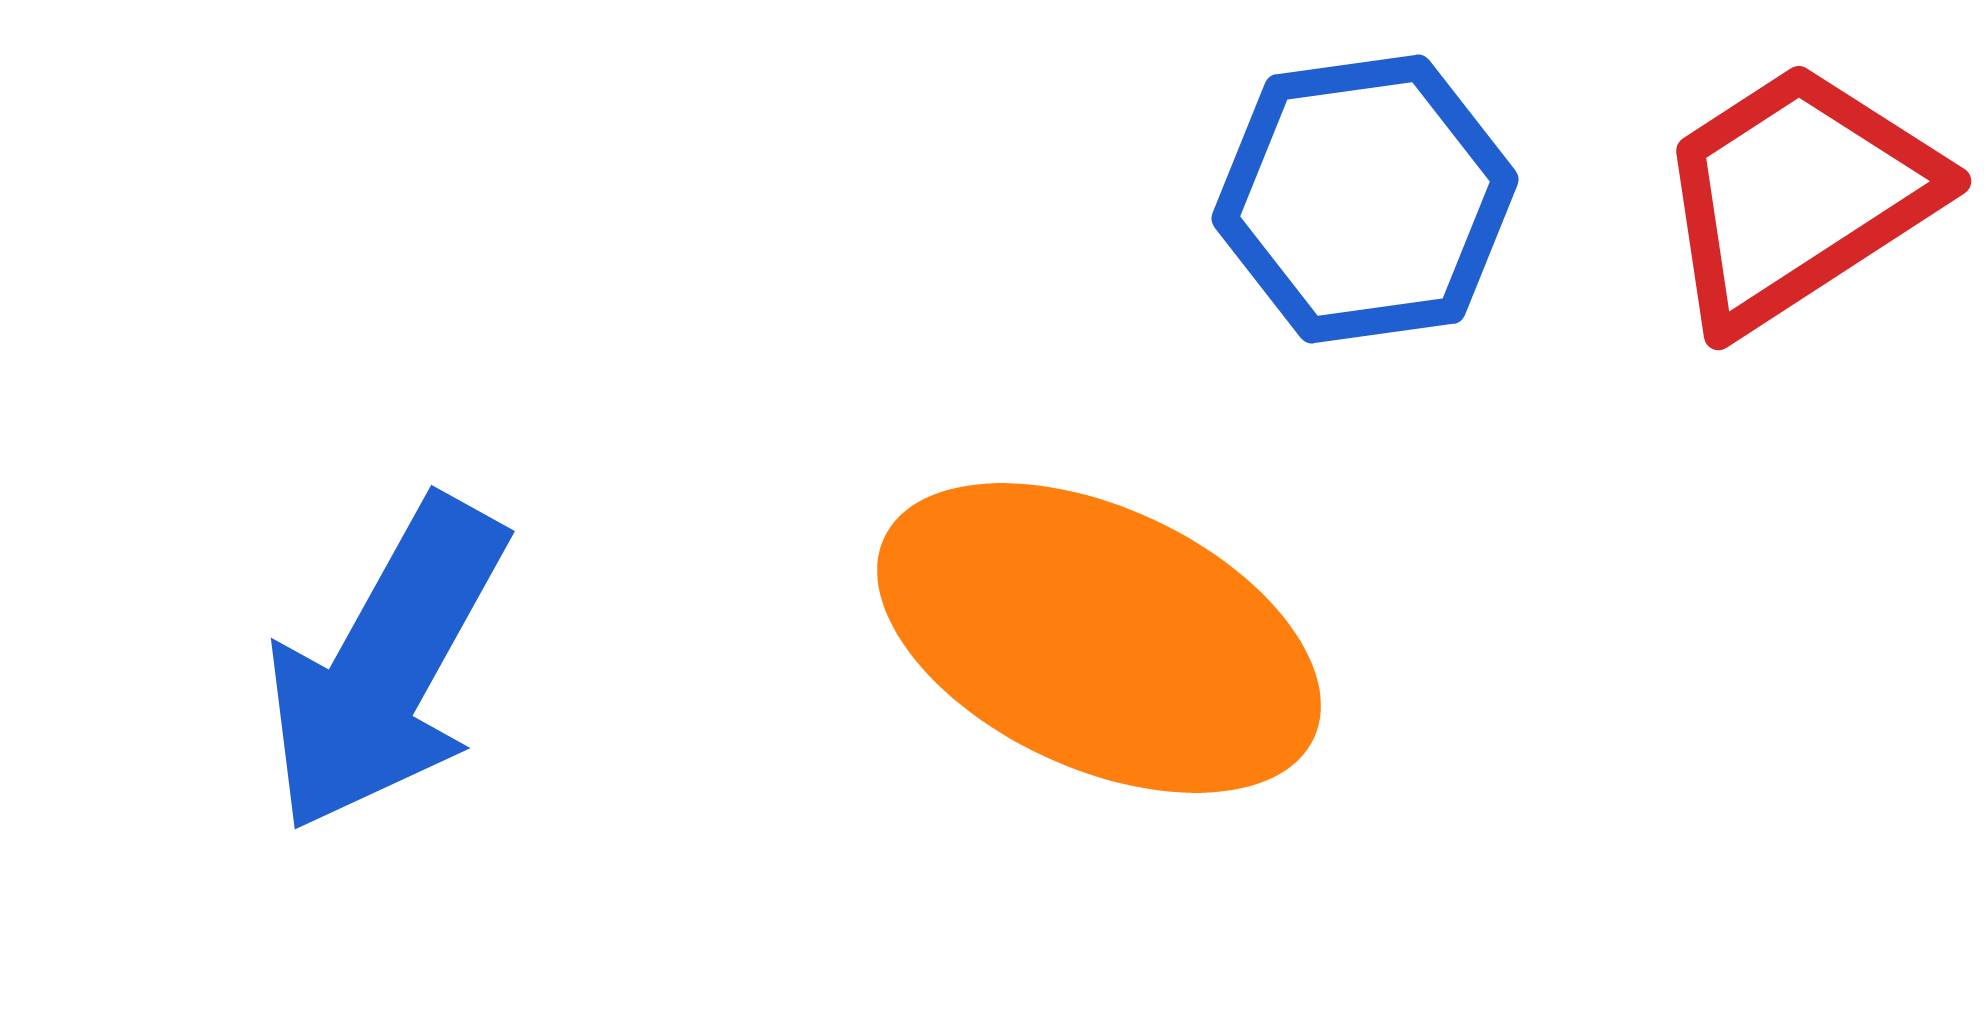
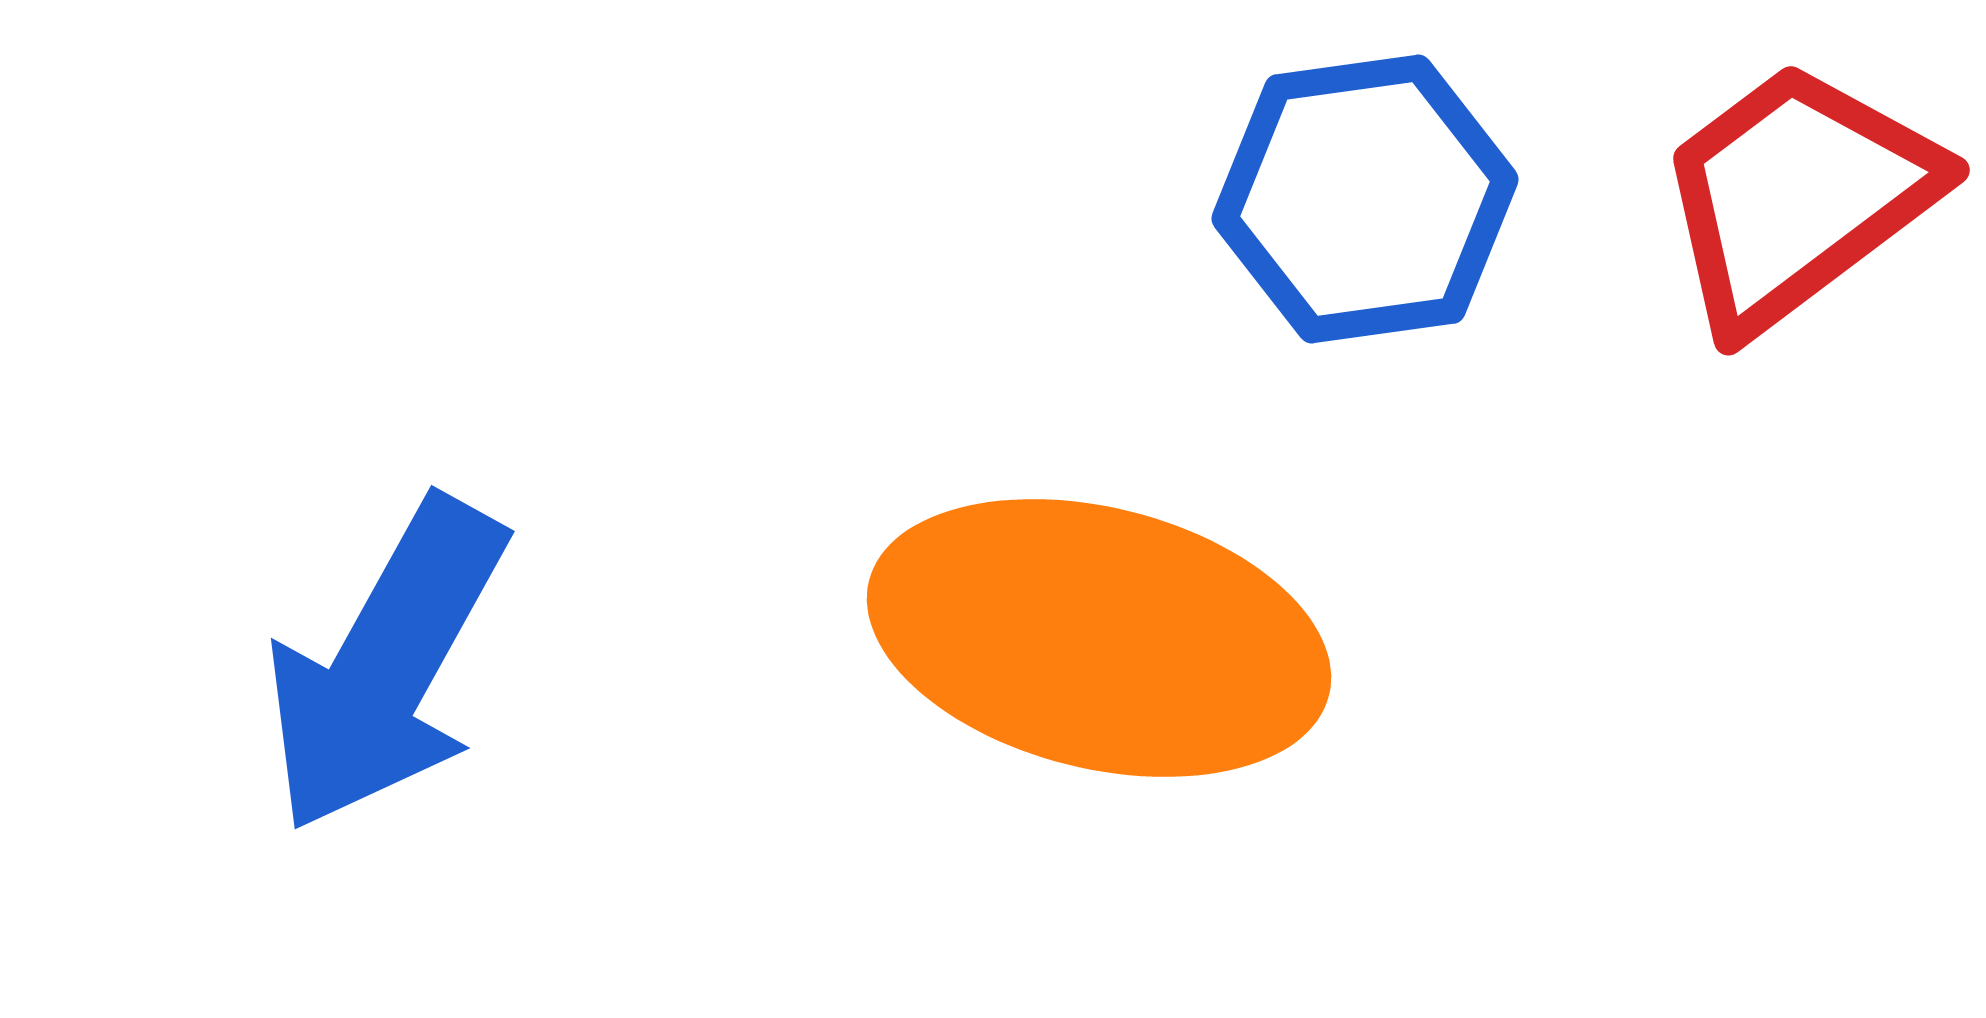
red trapezoid: rotated 4 degrees counterclockwise
orange ellipse: rotated 11 degrees counterclockwise
